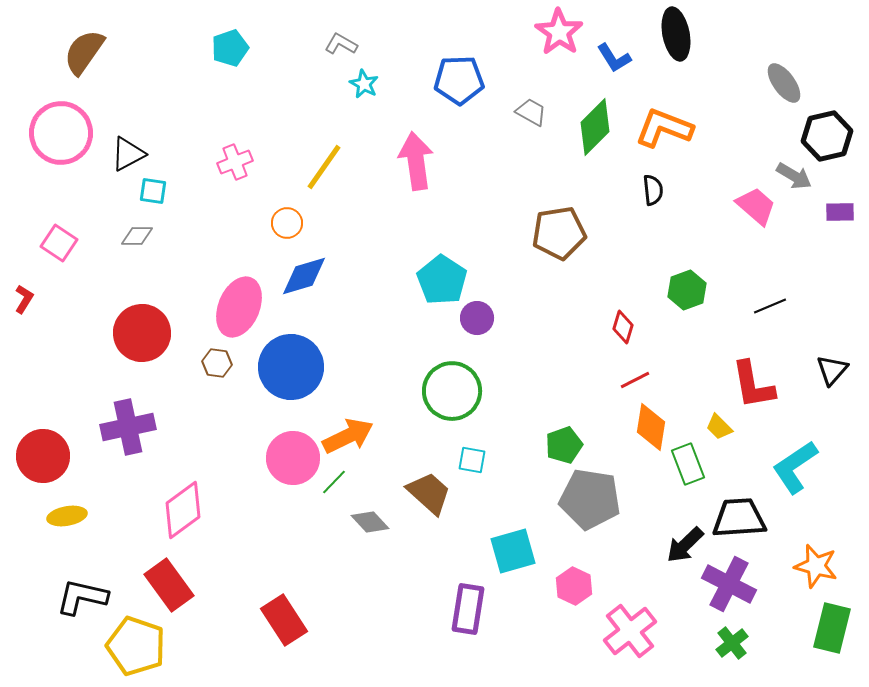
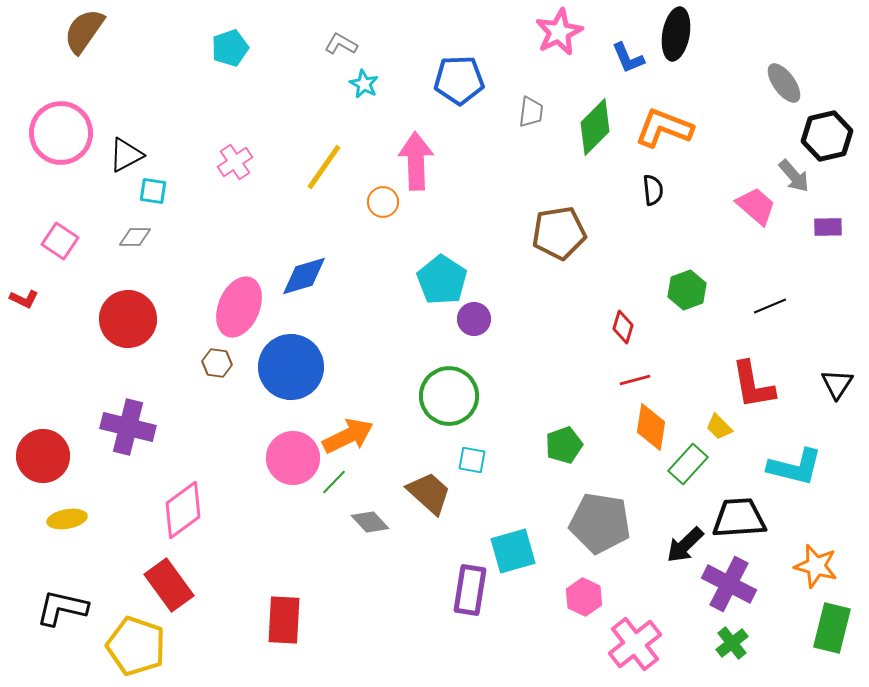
pink star at (559, 32): rotated 12 degrees clockwise
black ellipse at (676, 34): rotated 21 degrees clockwise
brown semicircle at (84, 52): moved 21 px up
blue L-shape at (614, 58): moved 14 px right; rotated 9 degrees clockwise
gray trapezoid at (531, 112): rotated 68 degrees clockwise
black triangle at (128, 154): moved 2 px left, 1 px down
pink arrow at (416, 161): rotated 6 degrees clockwise
pink cross at (235, 162): rotated 12 degrees counterclockwise
gray arrow at (794, 176): rotated 18 degrees clockwise
purple rectangle at (840, 212): moved 12 px left, 15 px down
orange circle at (287, 223): moved 96 px right, 21 px up
gray diamond at (137, 236): moved 2 px left, 1 px down
pink square at (59, 243): moved 1 px right, 2 px up
red L-shape at (24, 299): rotated 84 degrees clockwise
purple circle at (477, 318): moved 3 px left, 1 px down
red circle at (142, 333): moved 14 px left, 14 px up
black triangle at (832, 370): moved 5 px right, 14 px down; rotated 8 degrees counterclockwise
red line at (635, 380): rotated 12 degrees clockwise
green circle at (452, 391): moved 3 px left, 5 px down
purple cross at (128, 427): rotated 26 degrees clockwise
green rectangle at (688, 464): rotated 63 degrees clockwise
cyan L-shape at (795, 467): rotated 132 degrees counterclockwise
gray pentagon at (590, 499): moved 10 px right, 24 px down
yellow ellipse at (67, 516): moved 3 px down
pink hexagon at (574, 586): moved 10 px right, 11 px down
black L-shape at (82, 597): moved 20 px left, 11 px down
purple rectangle at (468, 609): moved 2 px right, 19 px up
red rectangle at (284, 620): rotated 36 degrees clockwise
pink cross at (630, 631): moved 5 px right, 13 px down
